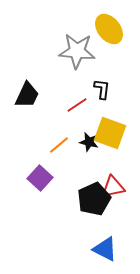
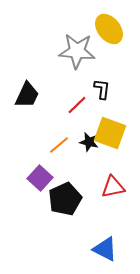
red line: rotated 10 degrees counterclockwise
black pentagon: moved 29 px left
